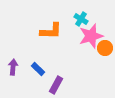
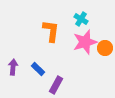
orange L-shape: rotated 85 degrees counterclockwise
pink star: moved 6 px left, 6 px down
